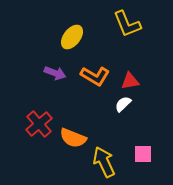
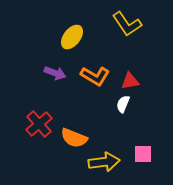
yellow L-shape: rotated 12 degrees counterclockwise
white semicircle: rotated 24 degrees counterclockwise
orange semicircle: moved 1 px right
yellow arrow: rotated 108 degrees clockwise
